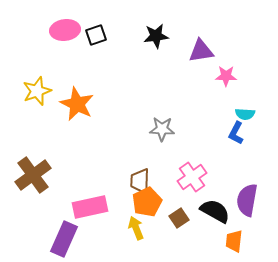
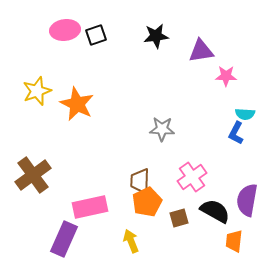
brown square: rotated 18 degrees clockwise
yellow arrow: moved 5 px left, 13 px down
